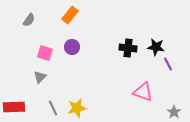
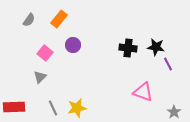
orange rectangle: moved 11 px left, 4 px down
purple circle: moved 1 px right, 2 px up
pink square: rotated 21 degrees clockwise
